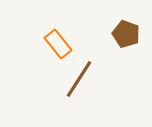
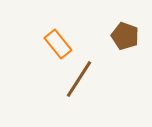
brown pentagon: moved 1 px left, 2 px down
